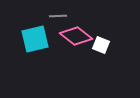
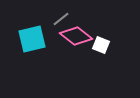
gray line: moved 3 px right, 3 px down; rotated 36 degrees counterclockwise
cyan square: moved 3 px left
